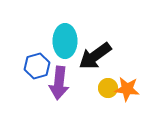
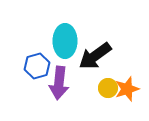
orange star: rotated 25 degrees counterclockwise
